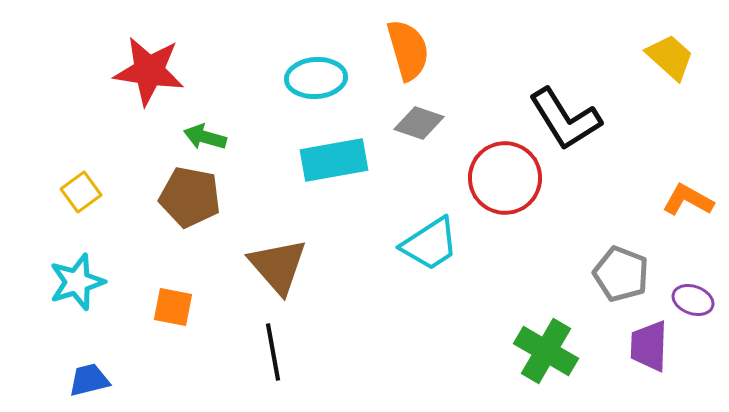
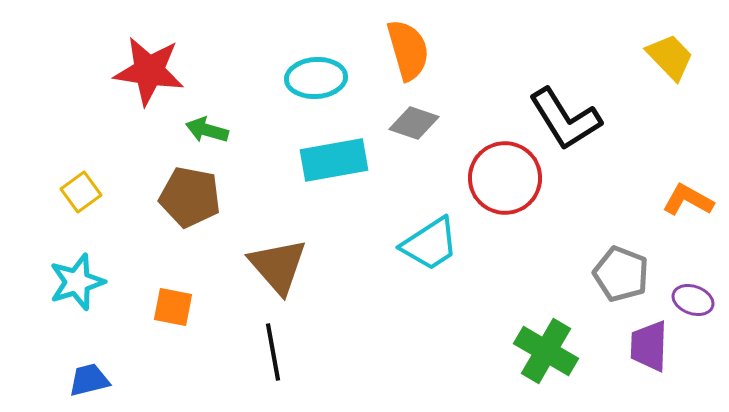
yellow trapezoid: rotated 4 degrees clockwise
gray diamond: moved 5 px left
green arrow: moved 2 px right, 7 px up
